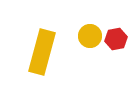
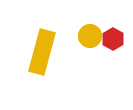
red hexagon: moved 3 px left; rotated 20 degrees counterclockwise
